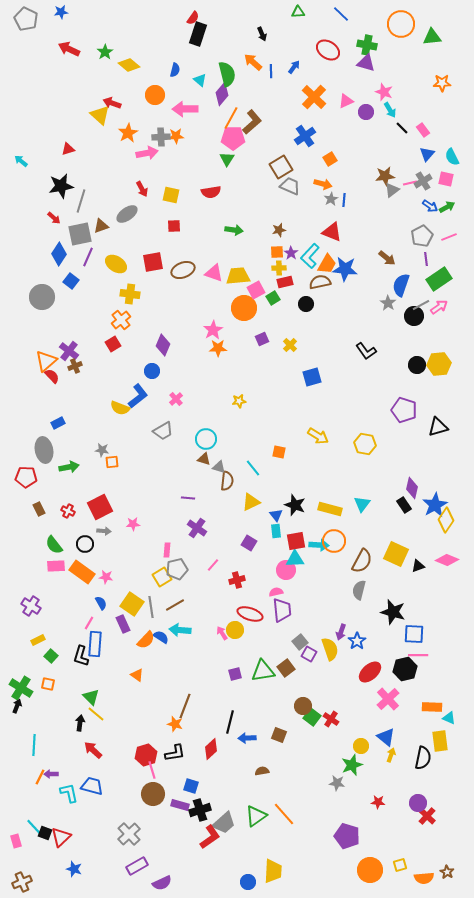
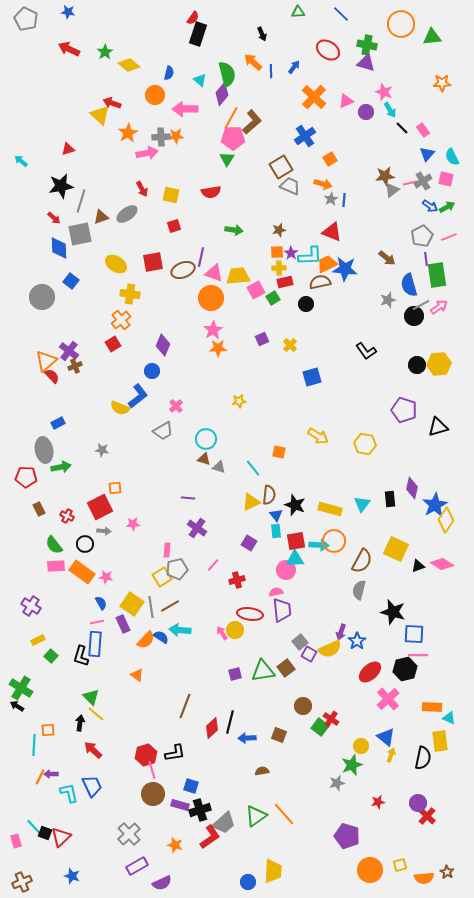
blue star at (61, 12): moved 7 px right; rotated 16 degrees clockwise
blue semicircle at (175, 70): moved 6 px left, 3 px down
brown triangle at (101, 226): moved 9 px up
red square at (174, 226): rotated 16 degrees counterclockwise
blue diamond at (59, 254): moved 6 px up; rotated 35 degrees counterclockwise
cyan L-shape at (310, 256): rotated 135 degrees counterclockwise
purple line at (88, 257): moved 113 px right; rotated 12 degrees counterclockwise
orange trapezoid at (327, 264): rotated 145 degrees counterclockwise
green rectangle at (439, 279): moved 2 px left, 4 px up; rotated 65 degrees counterclockwise
blue semicircle at (401, 285): moved 8 px right; rotated 35 degrees counterclockwise
gray star at (388, 303): moved 3 px up; rotated 21 degrees clockwise
orange circle at (244, 308): moved 33 px left, 10 px up
pink cross at (176, 399): moved 7 px down
orange square at (112, 462): moved 3 px right, 26 px down
green arrow at (69, 467): moved 8 px left
brown semicircle at (227, 481): moved 42 px right, 14 px down
black rectangle at (404, 505): moved 14 px left, 6 px up; rotated 28 degrees clockwise
red cross at (68, 511): moved 1 px left, 5 px down
yellow square at (396, 554): moved 5 px up
pink diamond at (447, 560): moved 5 px left, 4 px down; rotated 10 degrees clockwise
brown line at (175, 605): moved 5 px left, 1 px down
red ellipse at (250, 614): rotated 10 degrees counterclockwise
pink line at (89, 623): moved 8 px right, 1 px up; rotated 48 degrees clockwise
yellow semicircle at (330, 649): rotated 85 degrees clockwise
orange square at (48, 684): moved 46 px down; rotated 16 degrees counterclockwise
black arrow at (17, 706): rotated 80 degrees counterclockwise
green square at (312, 717): moved 8 px right, 10 px down
orange star at (175, 724): moved 121 px down
red diamond at (211, 749): moved 1 px right, 21 px up
gray star at (337, 783): rotated 21 degrees counterclockwise
blue trapezoid at (92, 786): rotated 50 degrees clockwise
red star at (378, 802): rotated 16 degrees counterclockwise
blue star at (74, 869): moved 2 px left, 7 px down
